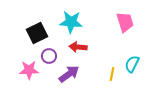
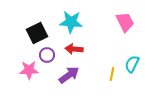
pink trapezoid: rotated 10 degrees counterclockwise
red arrow: moved 4 px left, 2 px down
purple circle: moved 2 px left, 1 px up
purple arrow: moved 1 px down
